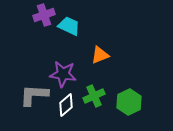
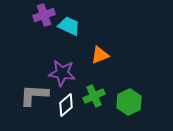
purple star: moved 1 px left, 1 px up
